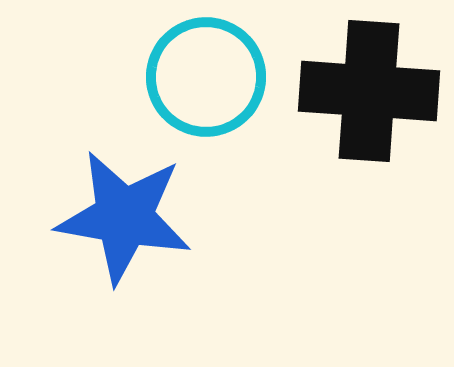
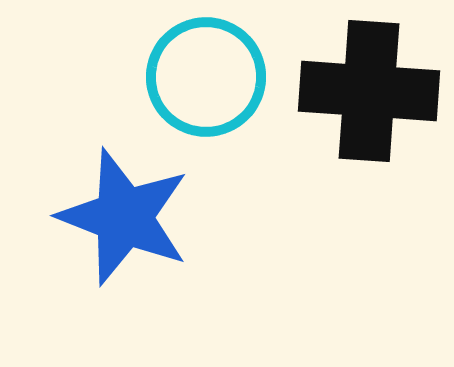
blue star: rotated 11 degrees clockwise
